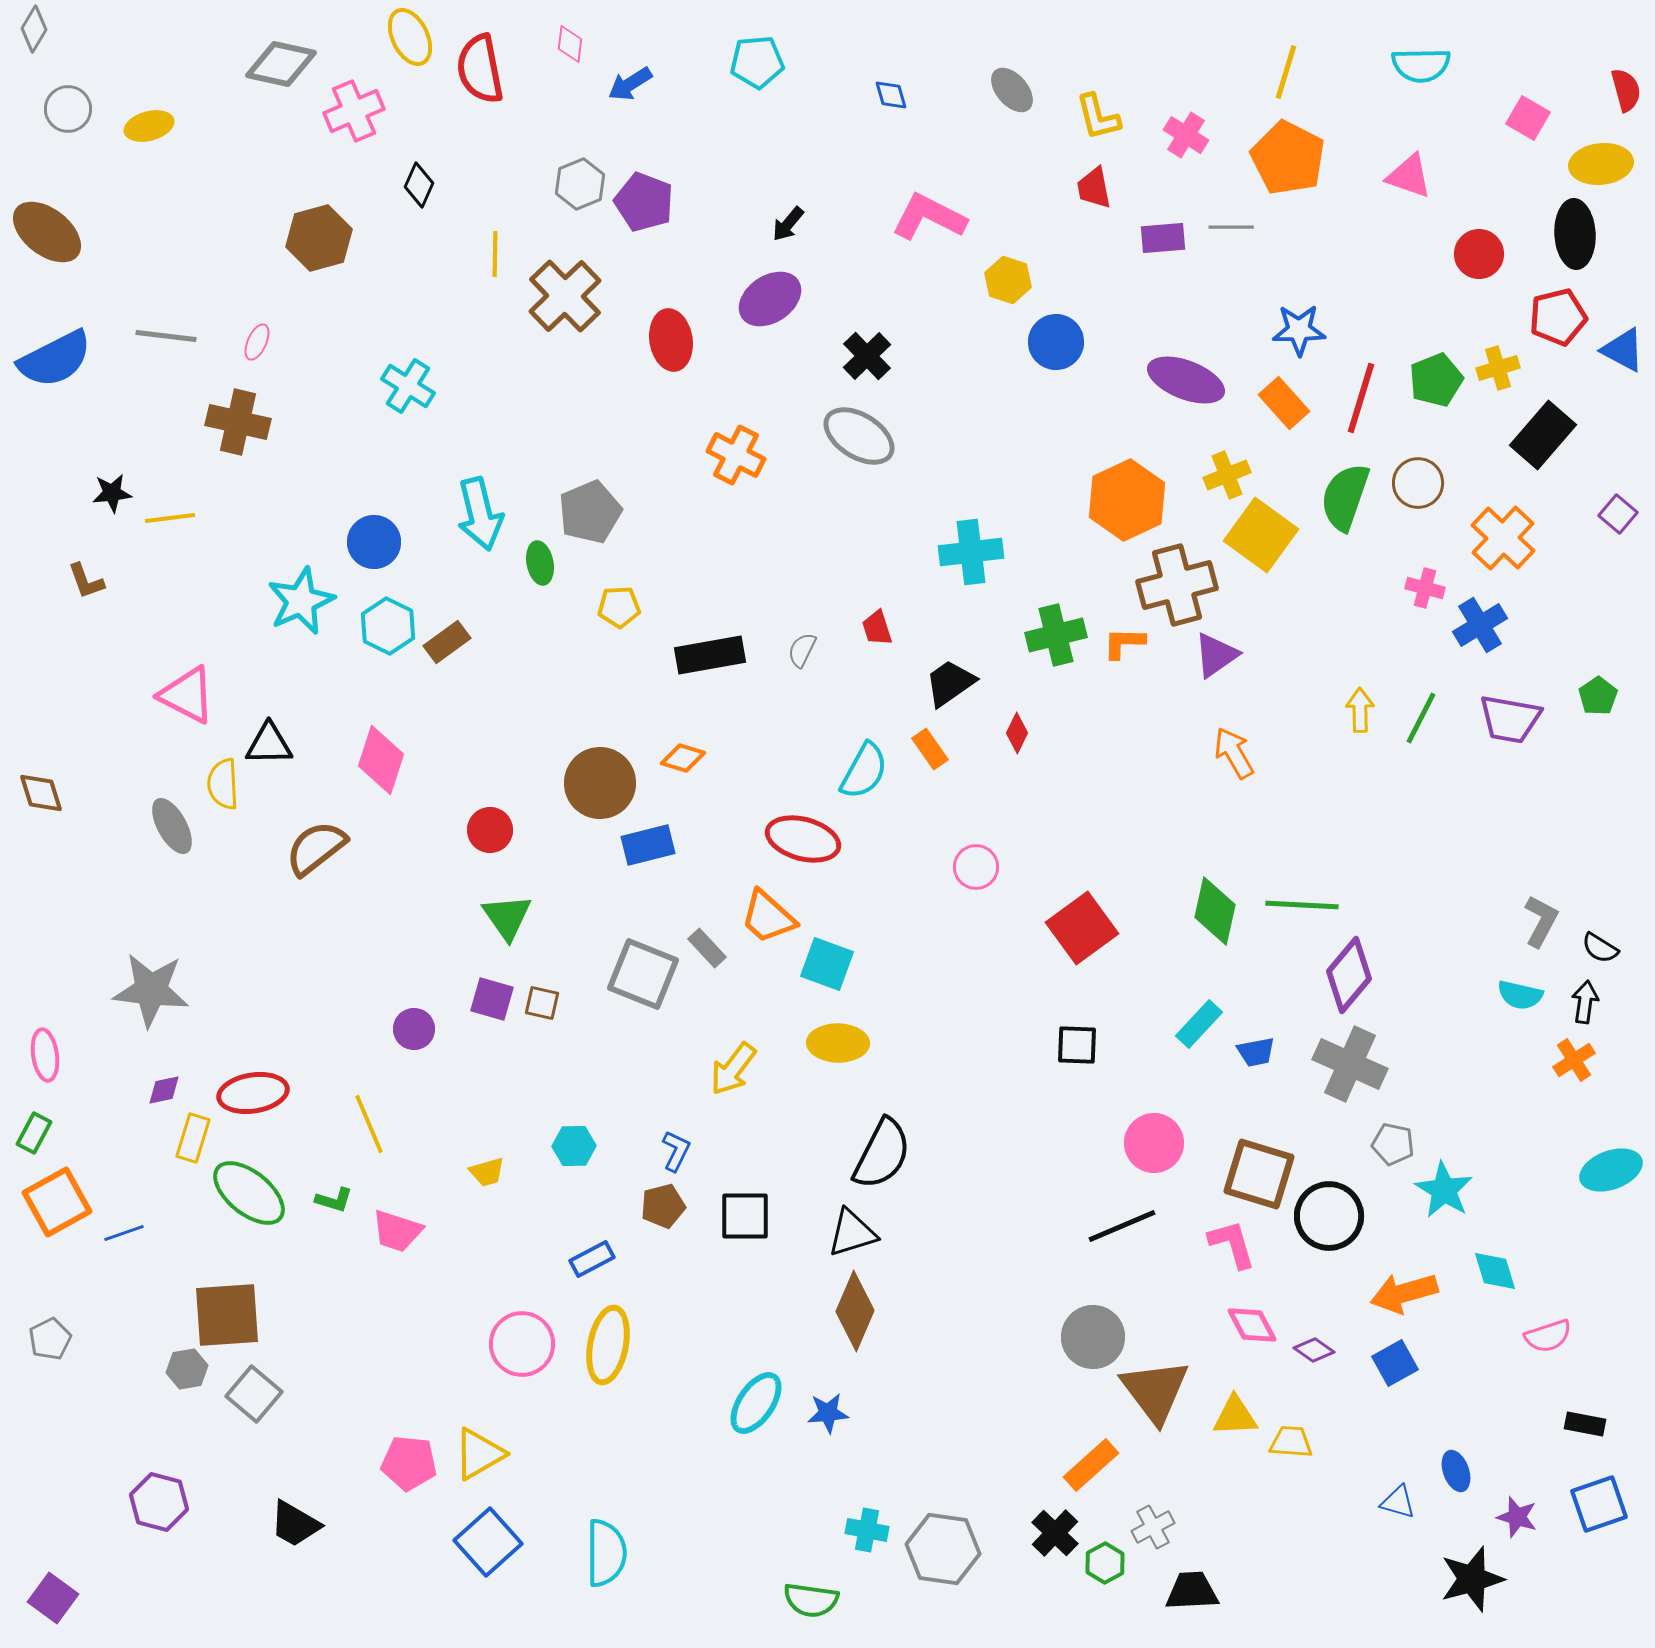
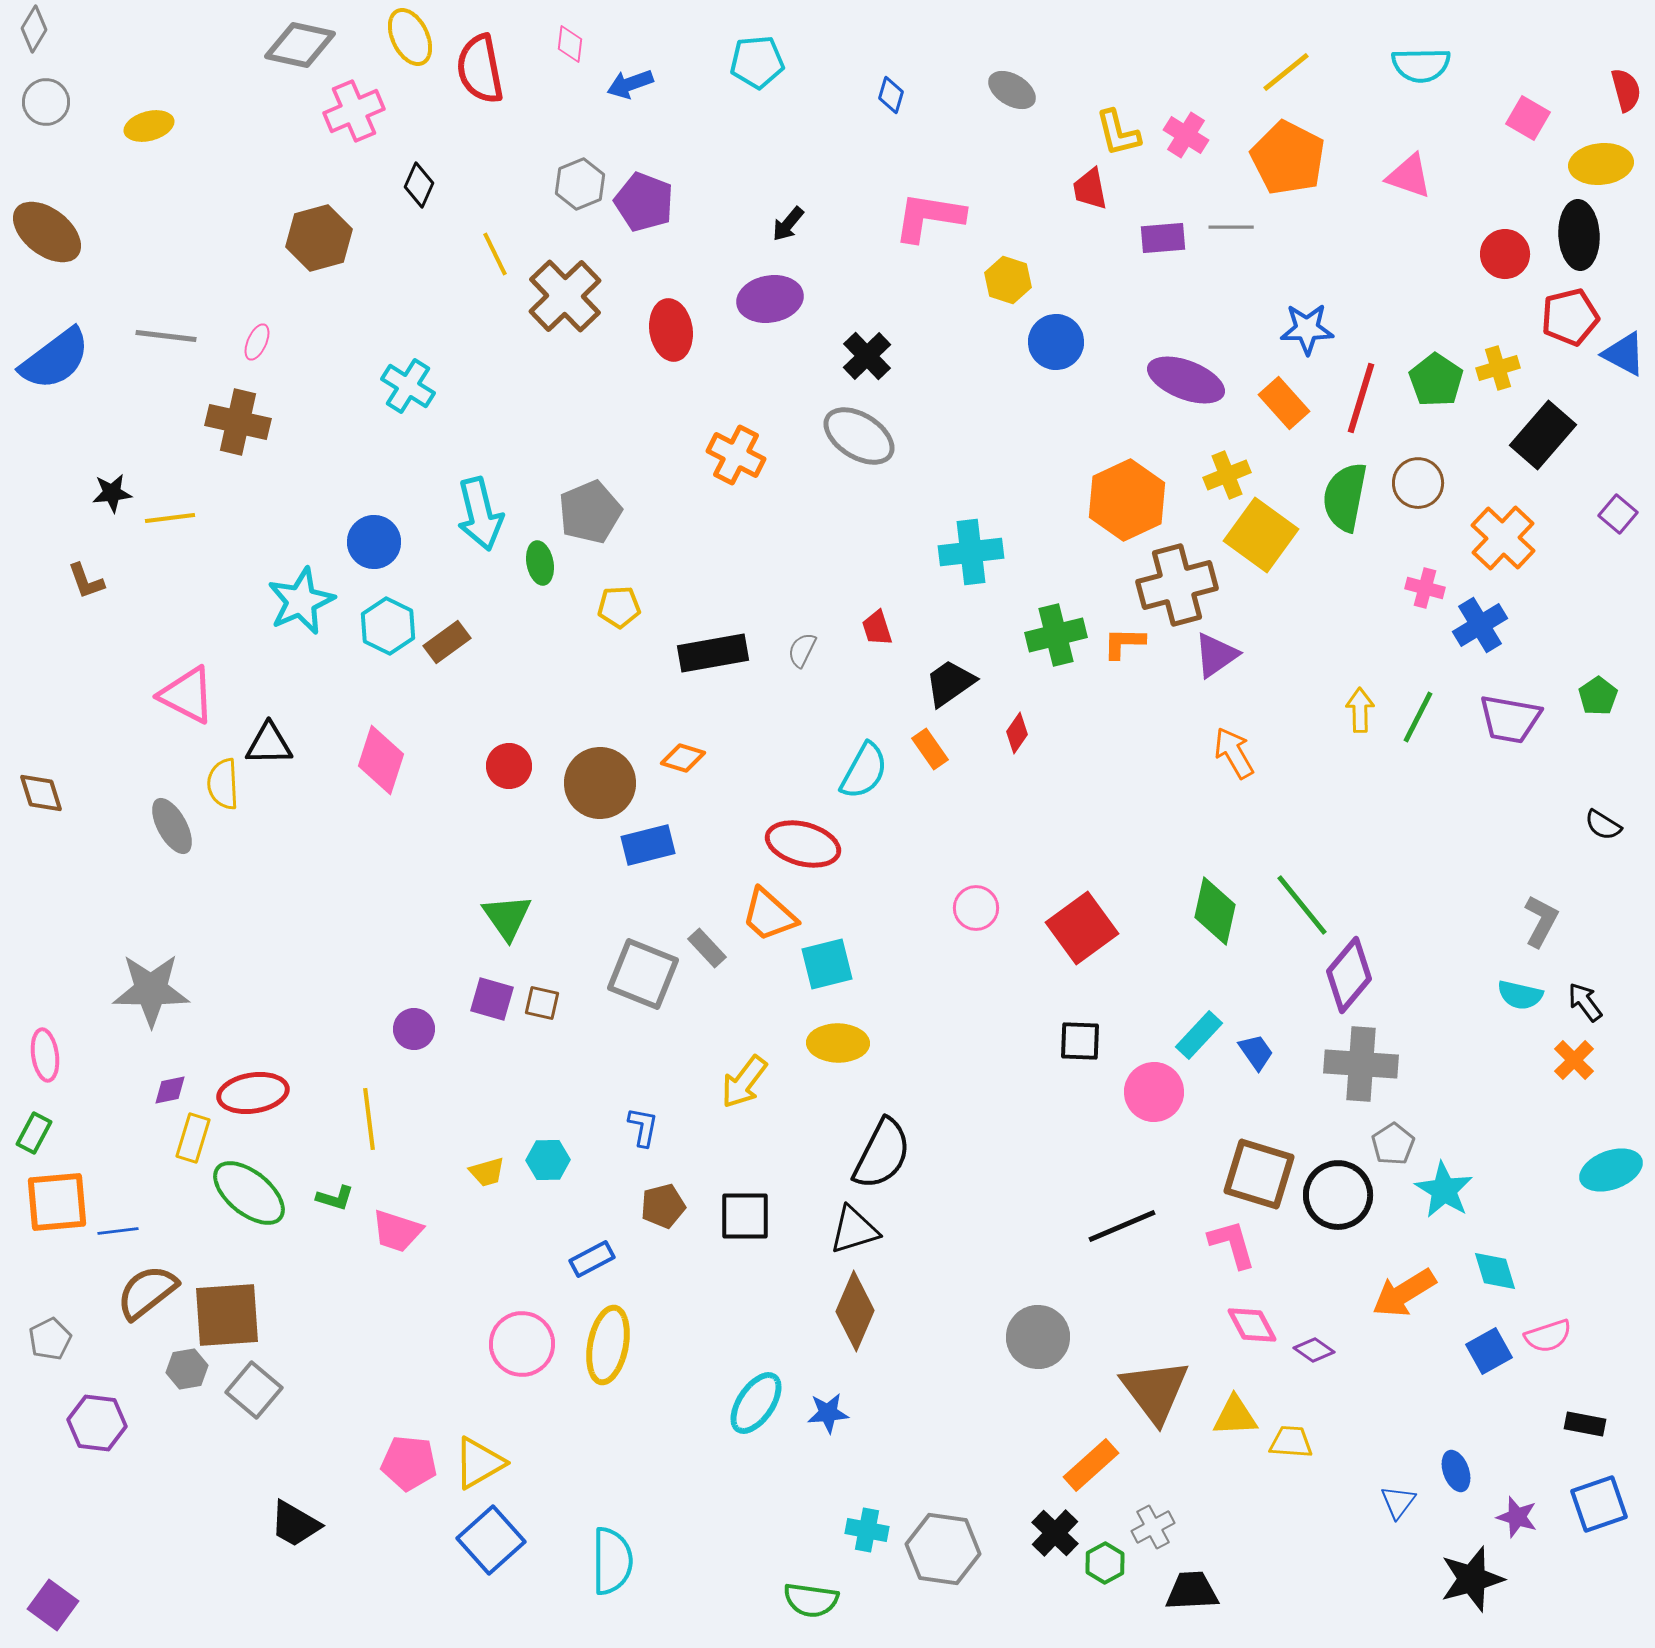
gray diamond at (281, 64): moved 19 px right, 19 px up
yellow line at (1286, 72): rotated 34 degrees clockwise
blue arrow at (630, 84): rotated 12 degrees clockwise
gray ellipse at (1012, 90): rotated 18 degrees counterclockwise
blue diamond at (891, 95): rotated 33 degrees clockwise
gray circle at (68, 109): moved 22 px left, 7 px up
yellow L-shape at (1098, 117): moved 20 px right, 16 px down
red trapezoid at (1094, 188): moved 4 px left, 1 px down
pink L-shape at (929, 217): rotated 18 degrees counterclockwise
black ellipse at (1575, 234): moved 4 px right, 1 px down
yellow line at (495, 254): rotated 27 degrees counterclockwise
red circle at (1479, 254): moved 26 px right
purple ellipse at (770, 299): rotated 24 degrees clockwise
red pentagon at (1558, 317): moved 12 px right
blue star at (1299, 330): moved 8 px right, 1 px up
red ellipse at (671, 340): moved 10 px up
blue triangle at (1623, 350): moved 1 px right, 4 px down
blue semicircle at (55, 359): rotated 10 degrees counterclockwise
green pentagon at (1436, 380): rotated 16 degrees counterclockwise
green semicircle at (1345, 497): rotated 8 degrees counterclockwise
black rectangle at (710, 655): moved 3 px right, 2 px up
green line at (1421, 718): moved 3 px left, 1 px up
red diamond at (1017, 733): rotated 9 degrees clockwise
red circle at (490, 830): moved 19 px right, 64 px up
red ellipse at (803, 839): moved 5 px down
brown semicircle at (316, 848): moved 169 px left, 444 px down
pink circle at (976, 867): moved 41 px down
green line at (1302, 905): rotated 48 degrees clockwise
orange trapezoid at (768, 917): moved 1 px right, 2 px up
black semicircle at (1600, 948): moved 3 px right, 123 px up
cyan square at (827, 964): rotated 34 degrees counterclockwise
gray star at (151, 990): rotated 6 degrees counterclockwise
black arrow at (1585, 1002): rotated 45 degrees counterclockwise
cyan rectangle at (1199, 1024): moved 11 px down
black square at (1077, 1045): moved 3 px right, 4 px up
blue trapezoid at (1256, 1052): rotated 114 degrees counterclockwise
orange cross at (1574, 1060): rotated 12 degrees counterclockwise
gray cross at (1350, 1064): moved 11 px right; rotated 20 degrees counterclockwise
yellow arrow at (733, 1069): moved 11 px right, 13 px down
purple diamond at (164, 1090): moved 6 px right
yellow line at (369, 1124): moved 5 px up; rotated 16 degrees clockwise
pink circle at (1154, 1143): moved 51 px up
gray pentagon at (1393, 1144): rotated 27 degrees clockwise
cyan hexagon at (574, 1146): moved 26 px left, 14 px down
blue L-shape at (676, 1151): moved 33 px left, 24 px up; rotated 15 degrees counterclockwise
green L-shape at (334, 1200): moved 1 px right, 2 px up
orange square at (57, 1202): rotated 24 degrees clockwise
black circle at (1329, 1216): moved 9 px right, 21 px up
blue line at (124, 1233): moved 6 px left, 2 px up; rotated 12 degrees clockwise
black triangle at (852, 1233): moved 2 px right, 3 px up
orange arrow at (1404, 1293): rotated 16 degrees counterclockwise
gray circle at (1093, 1337): moved 55 px left
blue square at (1395, 1363): moved 94 px right, 12 px up
gray square at (254, 1394): moved 4 px up
yellow triangle at (479, 1454): moved 9 px down
purple hexagon at (159, 1502): moved 62 px left, 79 px up; rotated 8 degrees counterclockwise
blue triangle at (1398, 1502): rotated 51 degrees clockwise
blue square at (488, 1542): moved 3 px right, 2 px up
cyan semicircle at (606, 1553): moved 6 px right, 8 px down
purple square at (53, 1598): moved 7 px down
